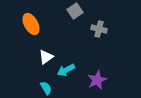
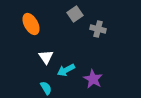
gray square: moved 3 px down
gray cross: moved 1 px left
white triangle: rotated 28 degrees counterclockwise
purple star: moved 4 px left, 1 px up; rotated 18 degrees counterclockwise
